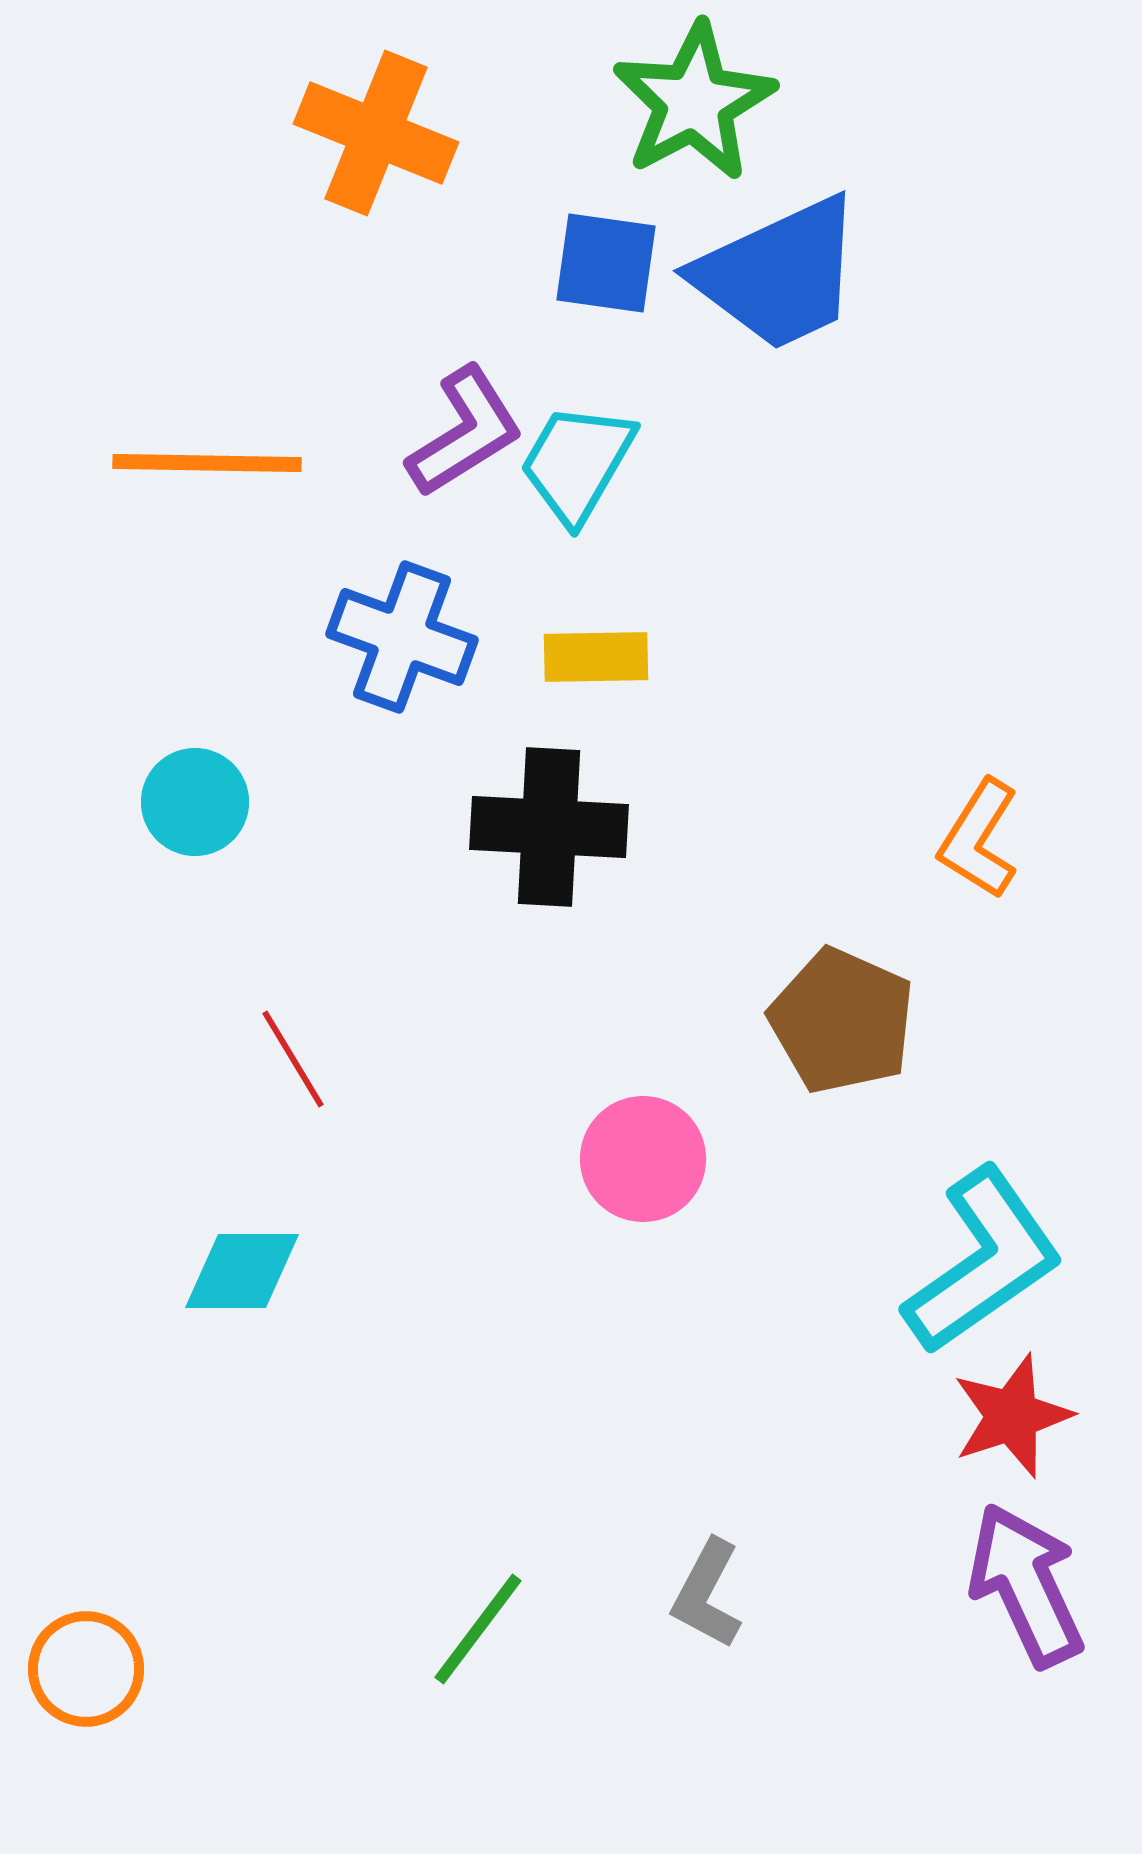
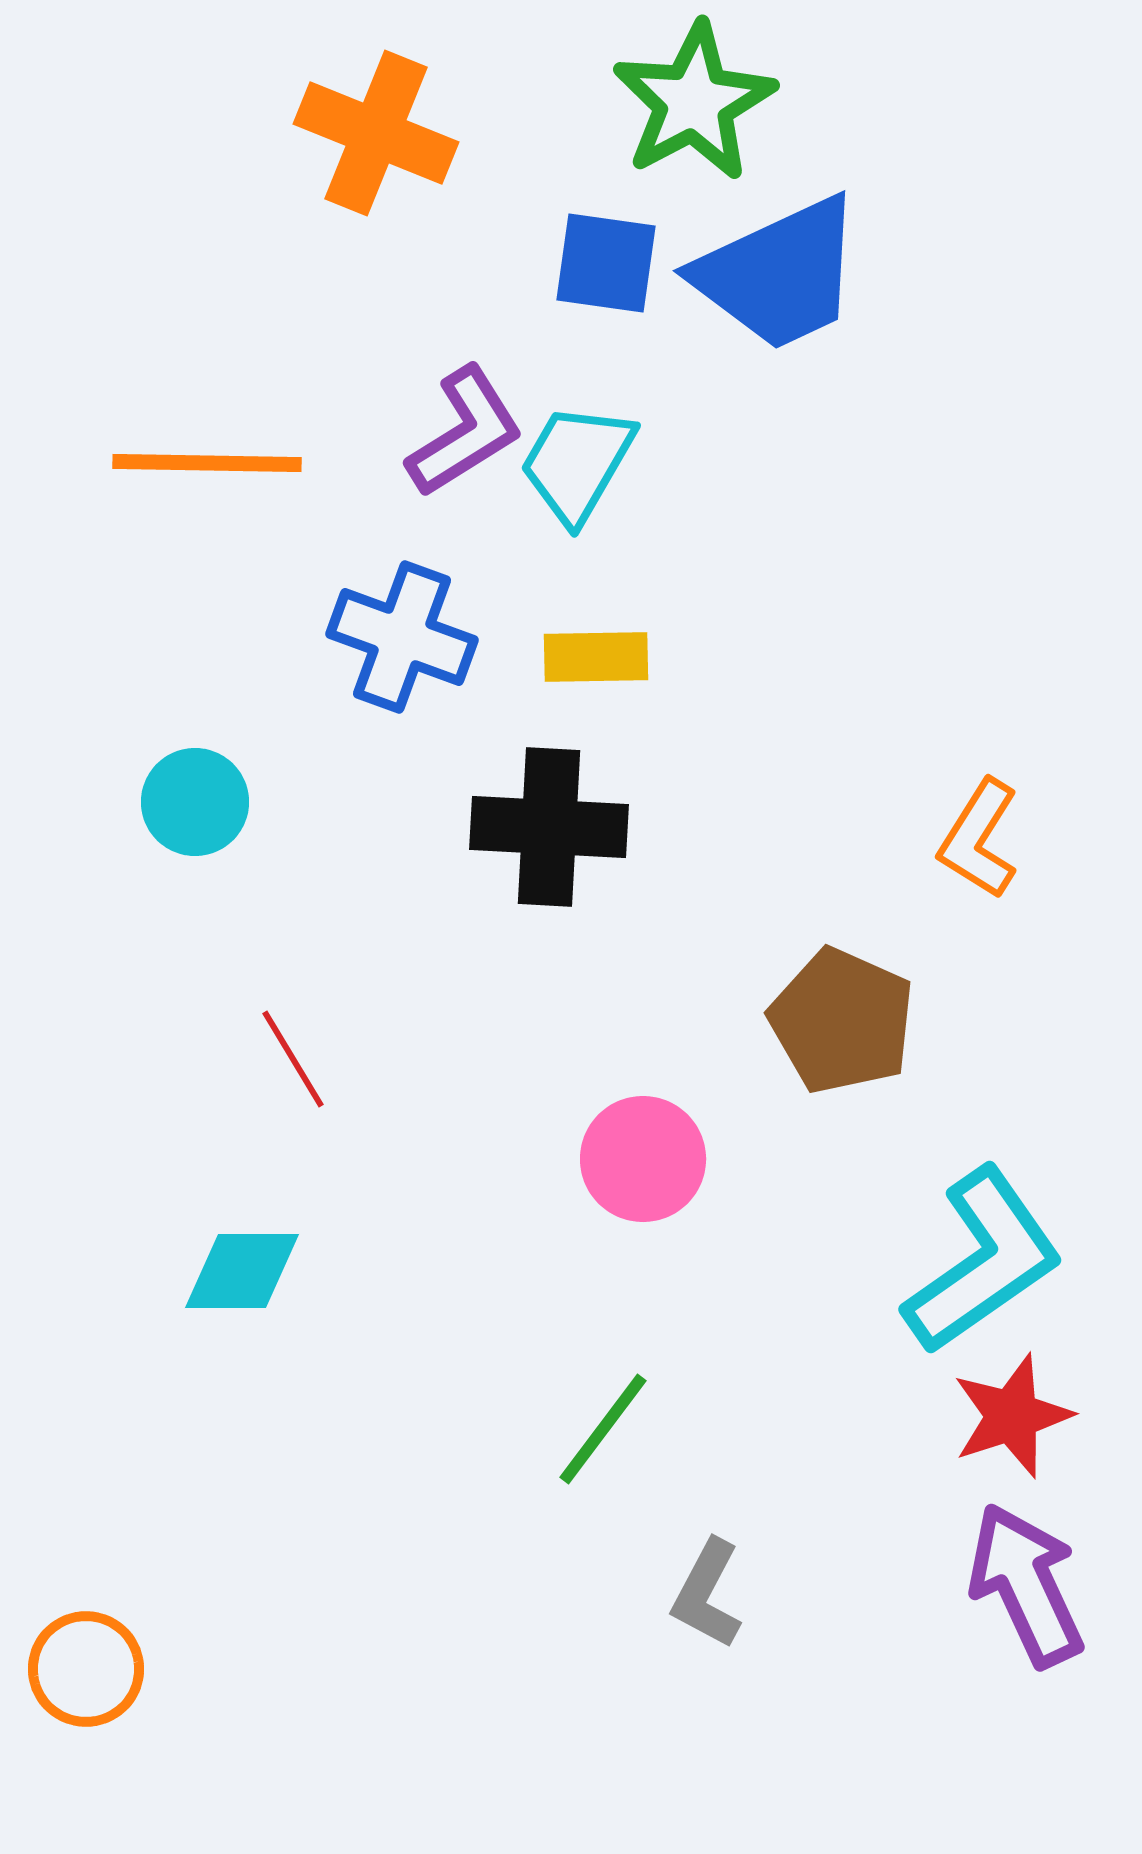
green line: moved 125 px right, 200 px up
